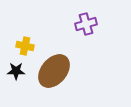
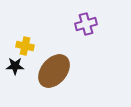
black star: moved 1 px left, 5 px up
